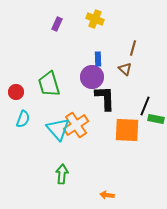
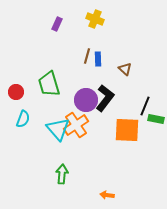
brown line: moved 46 px left, 8 px down
purple circle: moved 6 px left, 23 px down
black L-shape: rotated 40 degrees clockwise
